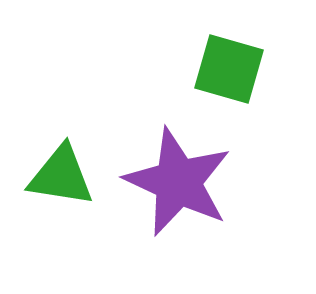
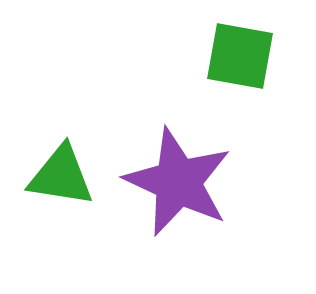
green square: moved 11 px right, 13 px up; rotated 6 degrees counterclockwise
